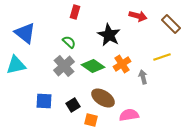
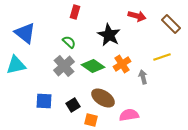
red arrow: moved 1 px left
